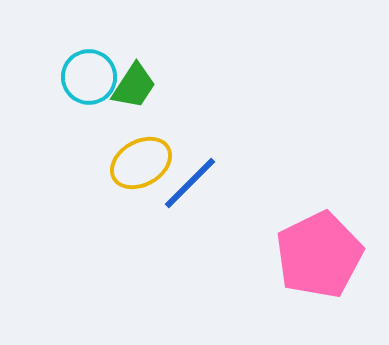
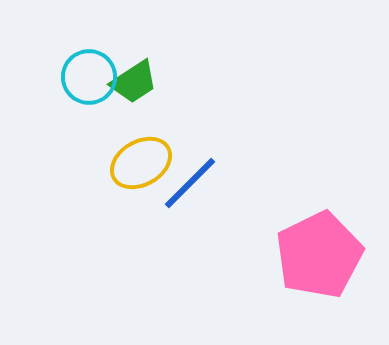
green trapezoid: moved 4 px up; rotated 24 degrees clockwise
